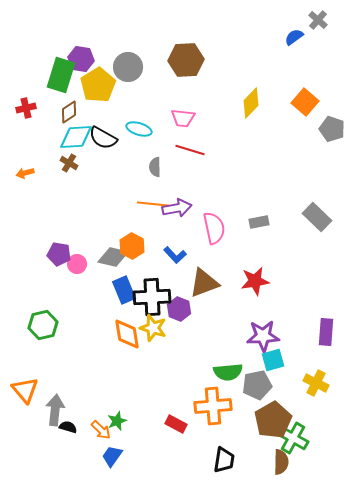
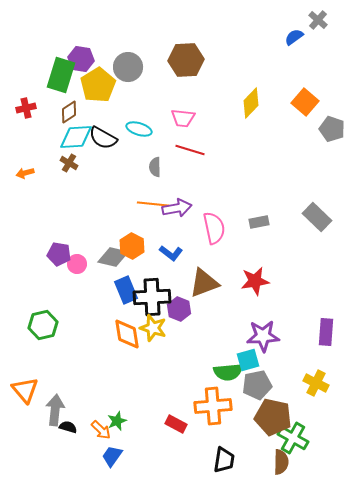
blue L-shape at (175, 255): moved 4 px left, 2 px up; rotated 10 degrees counterclockwise
blue rectangle at (124, 290): moved 2 px right
cyan square at (273, 360): moved 25 px left
brown pentagon at (273, 420): moved 3 px up; rotated 30 degrees counterclockwise
